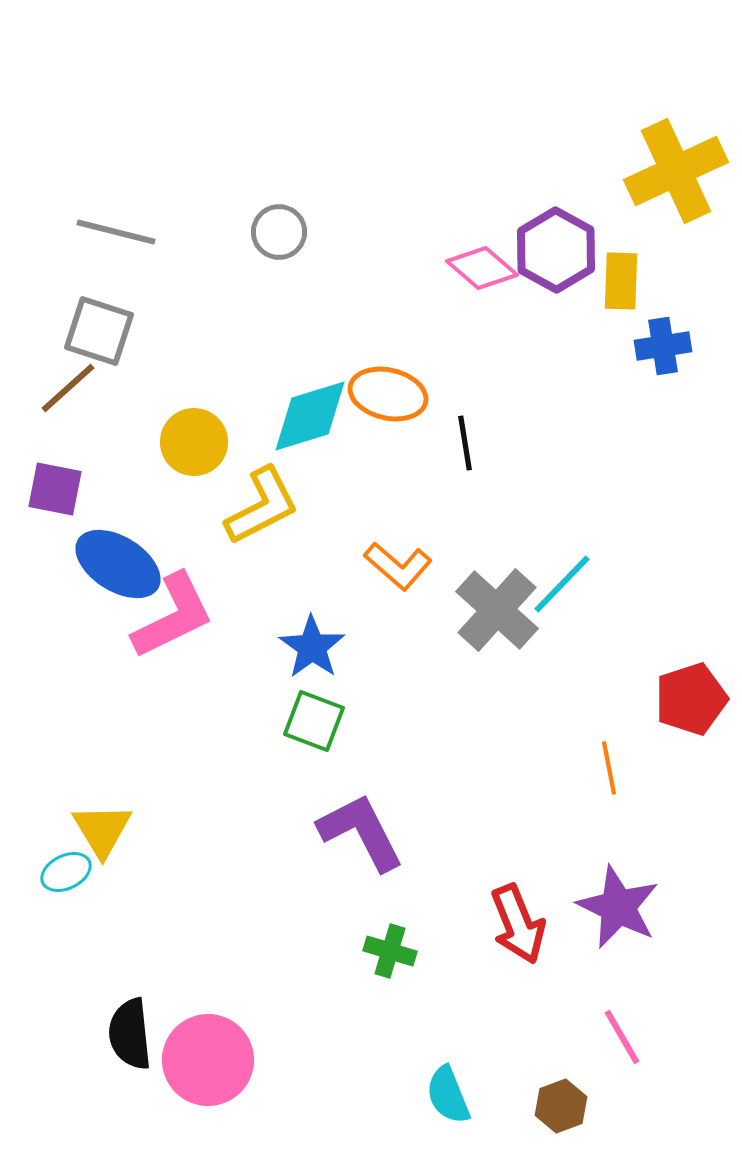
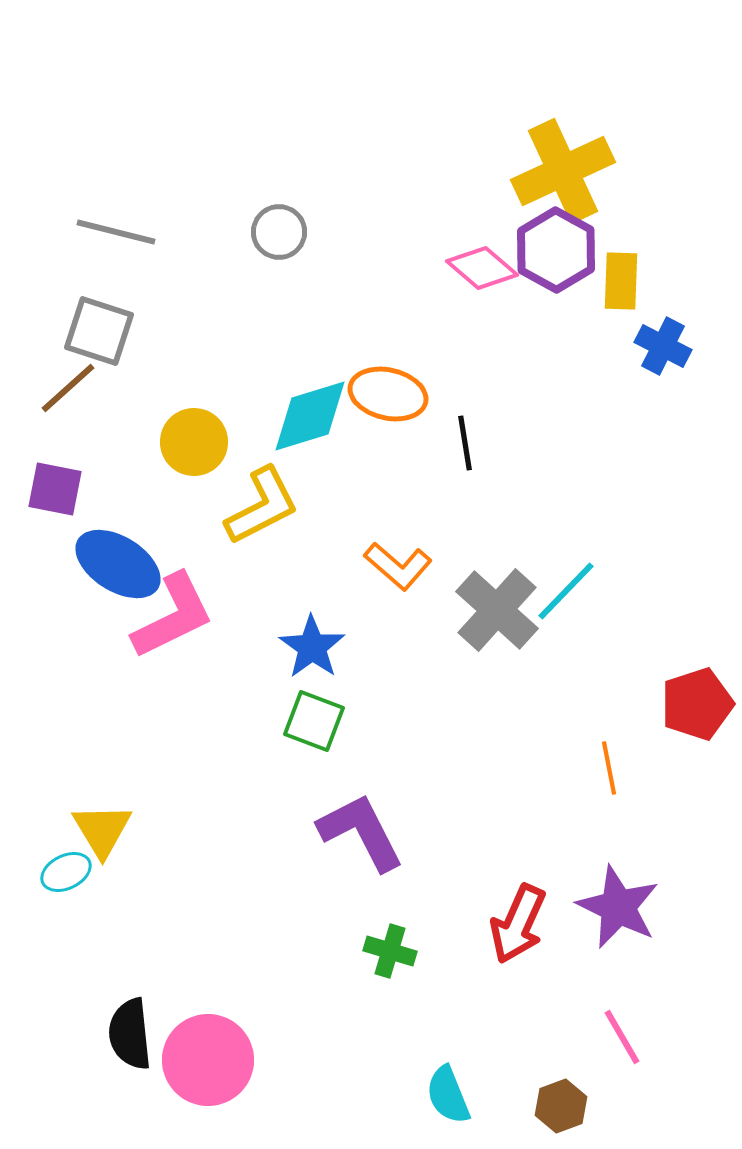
yellow cross: moved 113 px left
blue cross: rotated 36 degrees clockwise
cyan line: moved 4 px right, 7 px down
red pentagon: moved 6 px right, 5 px down
red arrow: rotated 46 degrees clockwise
